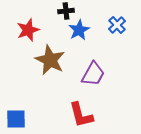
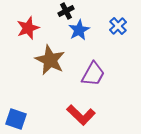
black cross: rotated 21 degrees counterclockwise
blue cross: moved 1 px right, 1 px down
red star: moved 2 px up
red L-shape: rotated 32 degrees counterclockwise
blue square: rotated 20 degrees clockwise
